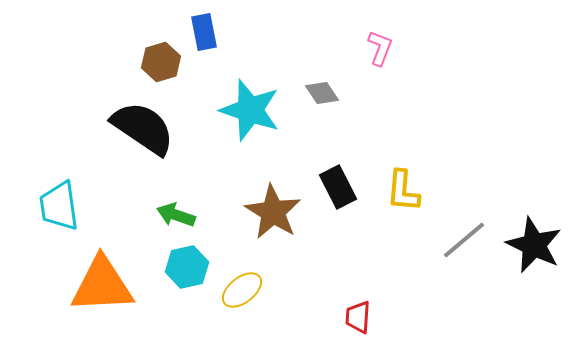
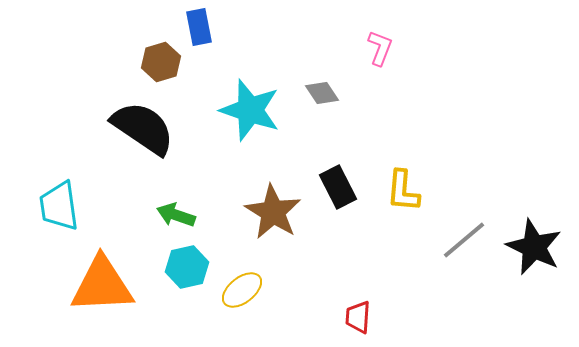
blue rectangle: moved 5 px left, 5 px up
black star: moved 2 px down
